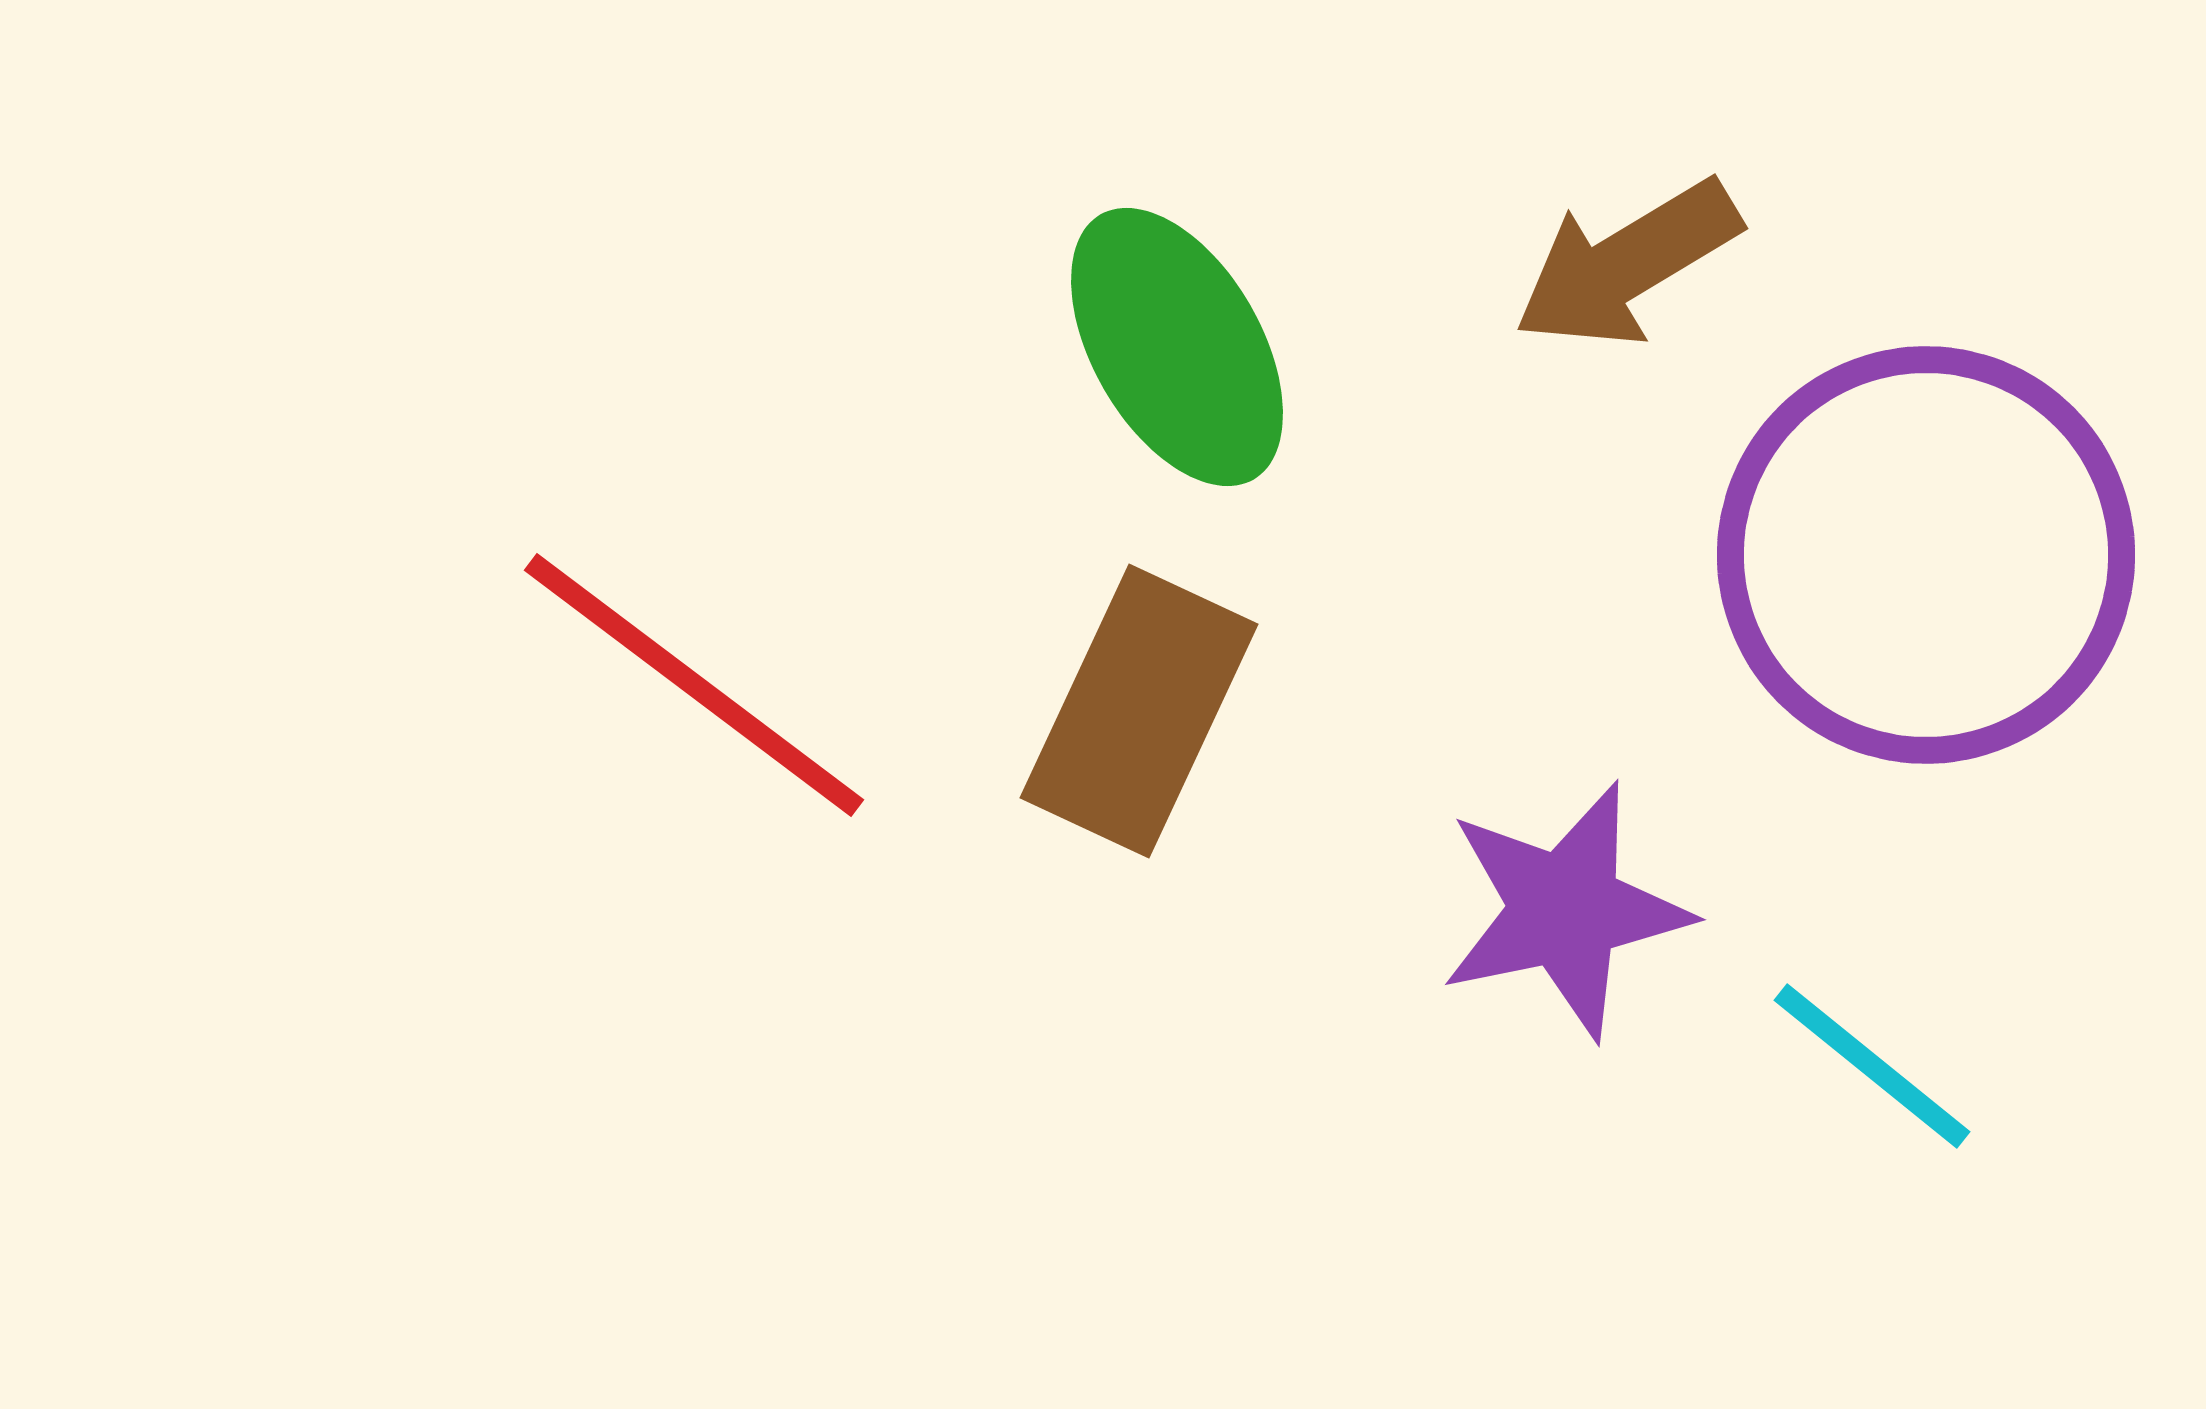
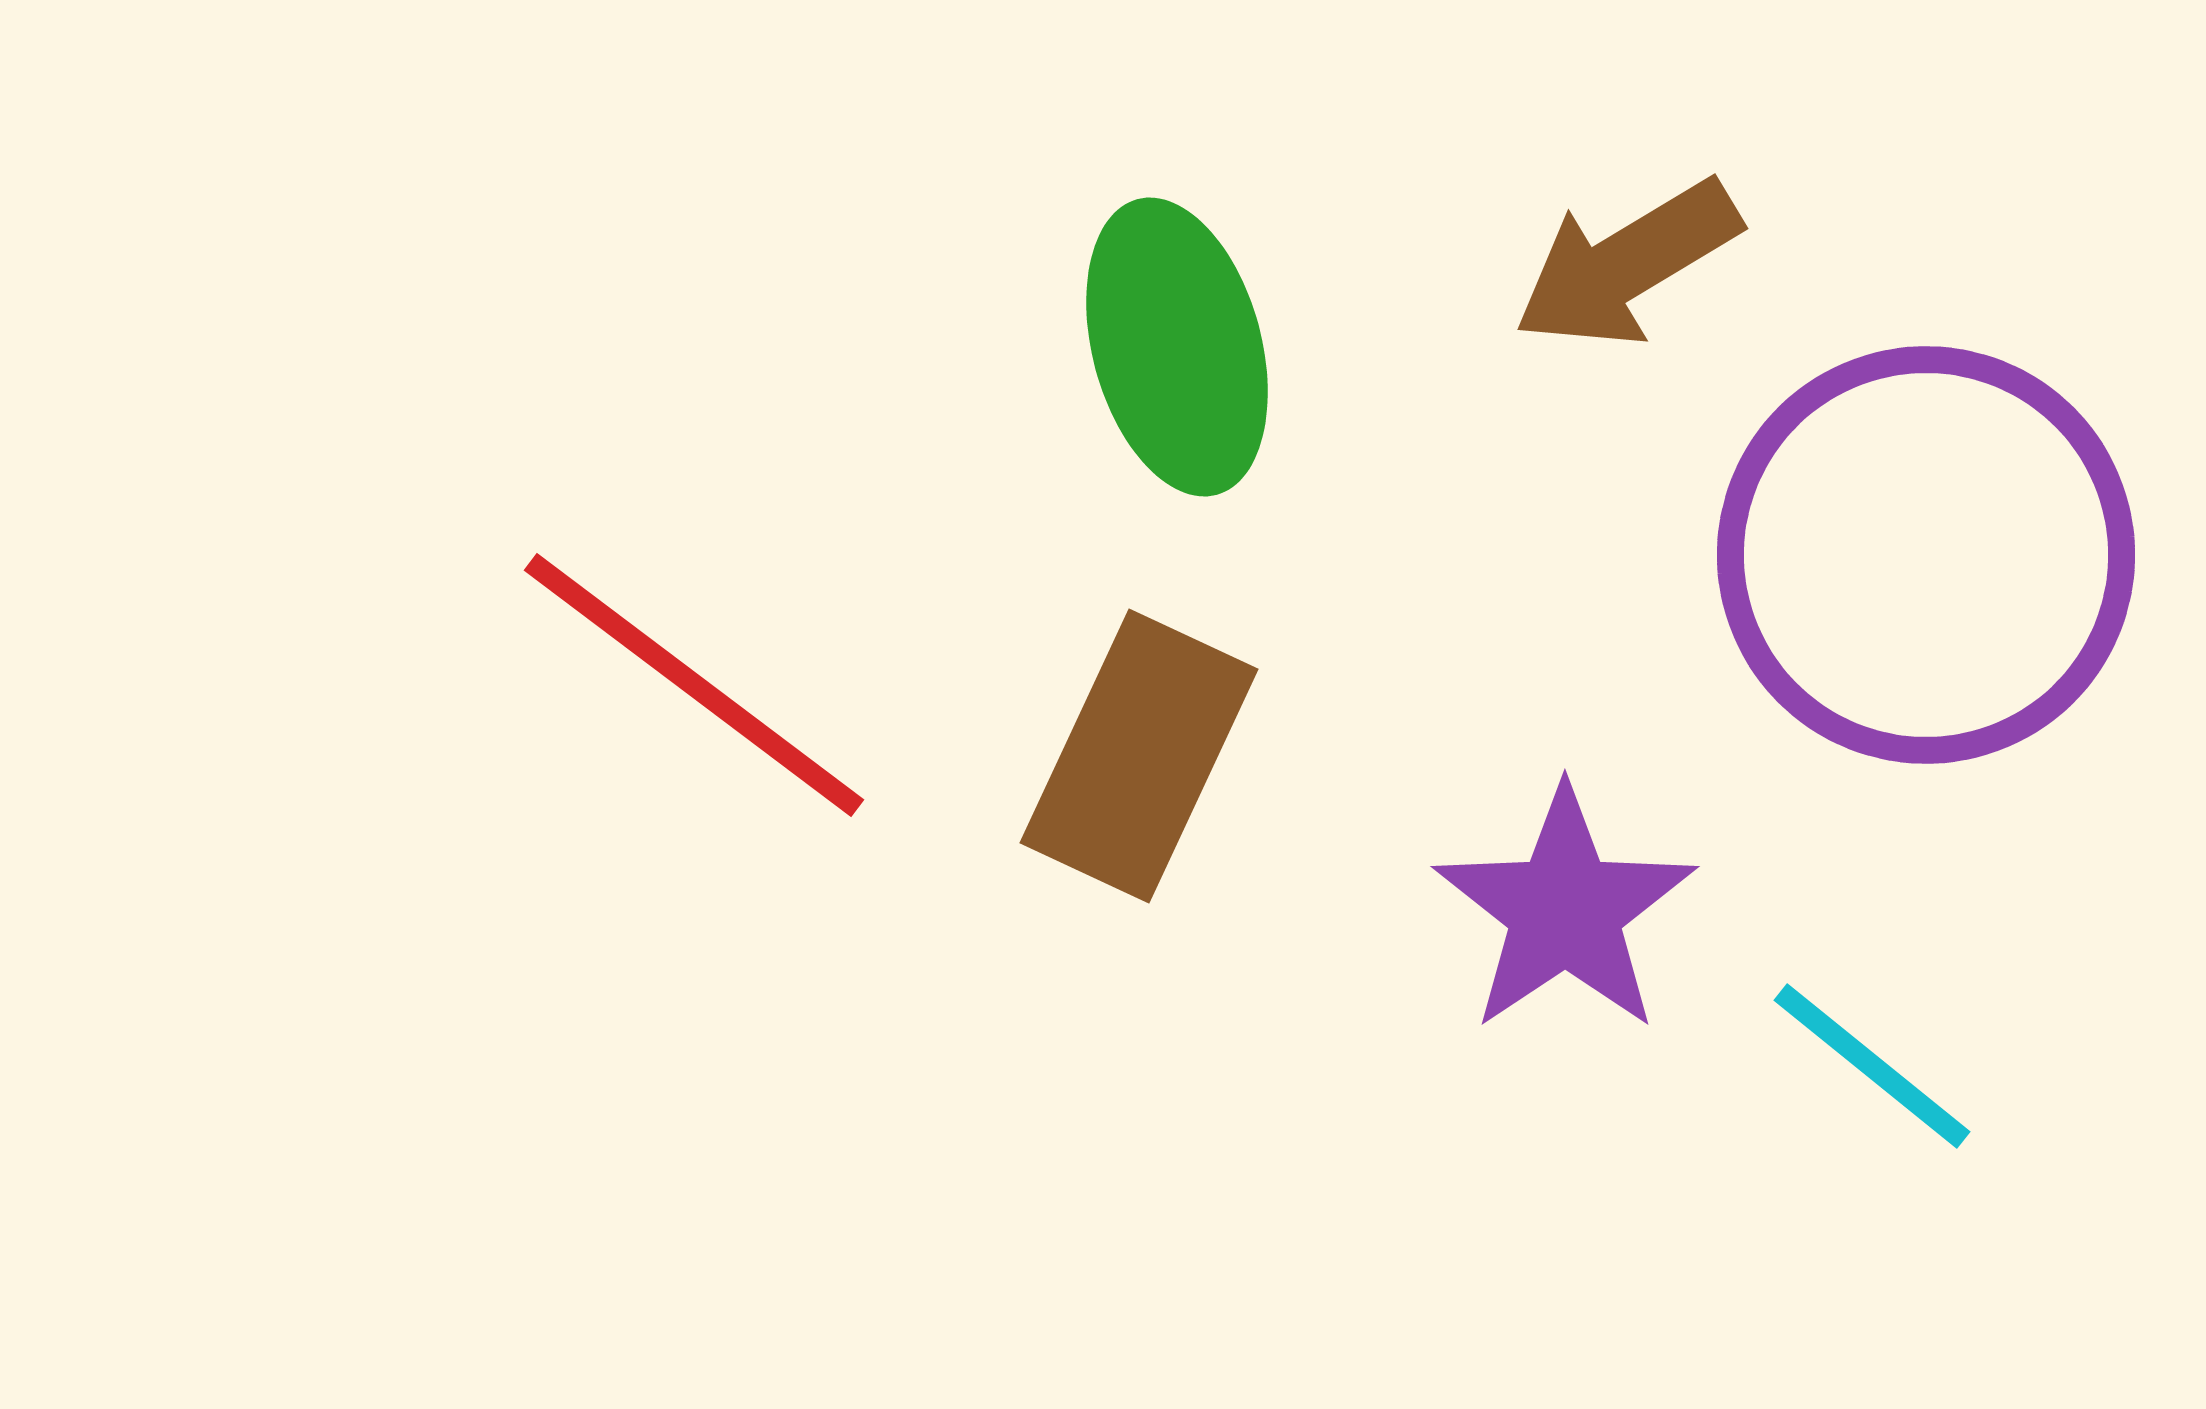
green ellipse: rotated 15 degrees clockwise
brown rectangle: moved 45 px down
purple star: rotated 22 degrees counterclockwise
